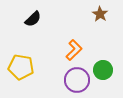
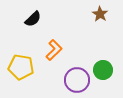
orange L-shape: moved 20 px left
